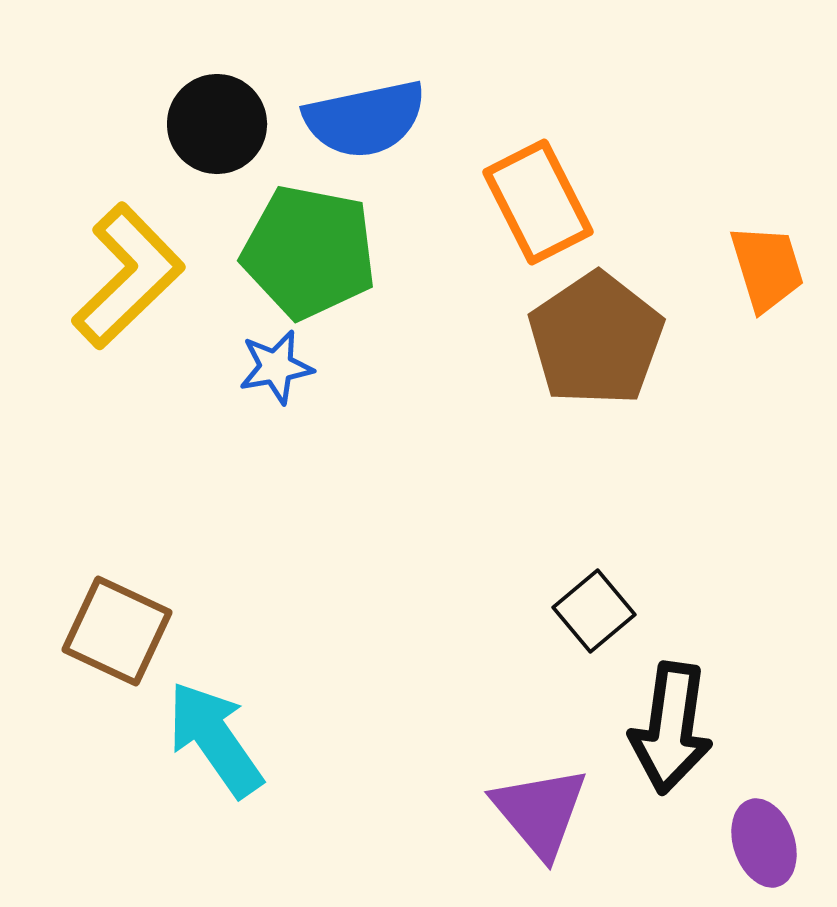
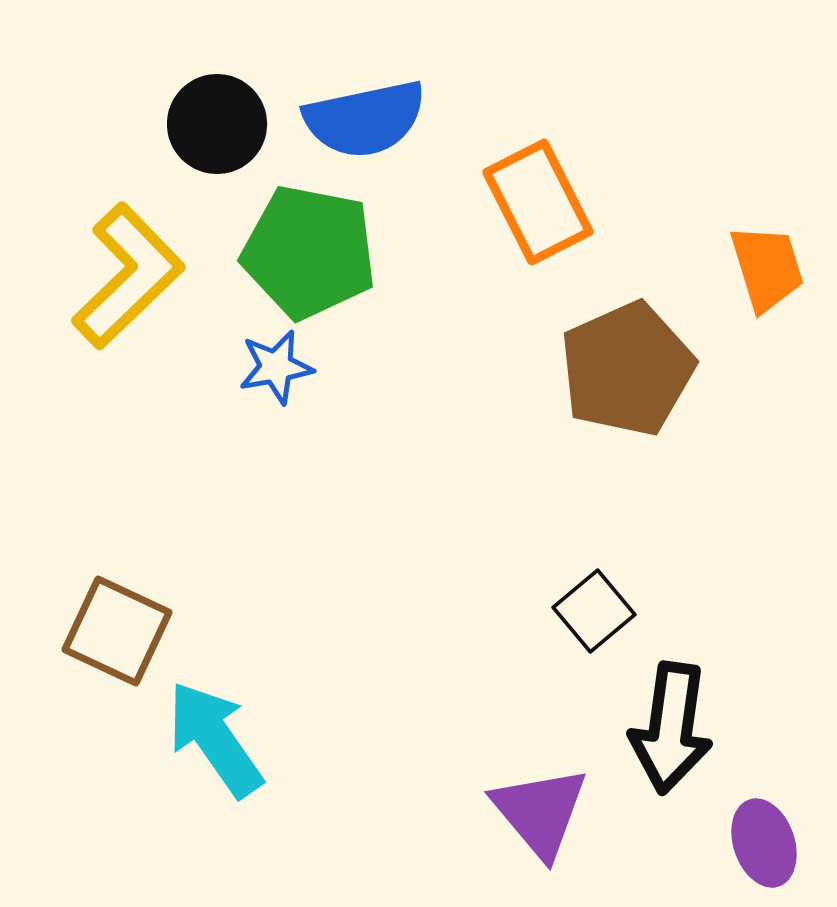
brown pentagon: moved 31 px right, 30 px down; rotated 10 degrees clockwise
